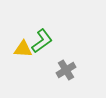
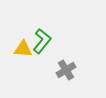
green L-shape: rotated 15 degrees counterclockwise
